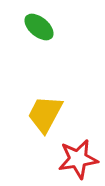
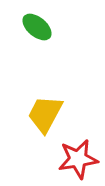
green ellipse: moved 2 px left
